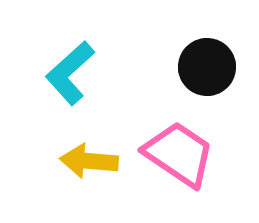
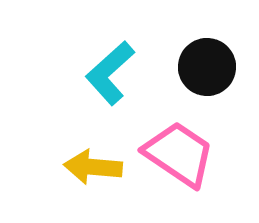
cyan L-shape: moved 40 px right
yellow arrow: moved 4 px right, 6 px down
